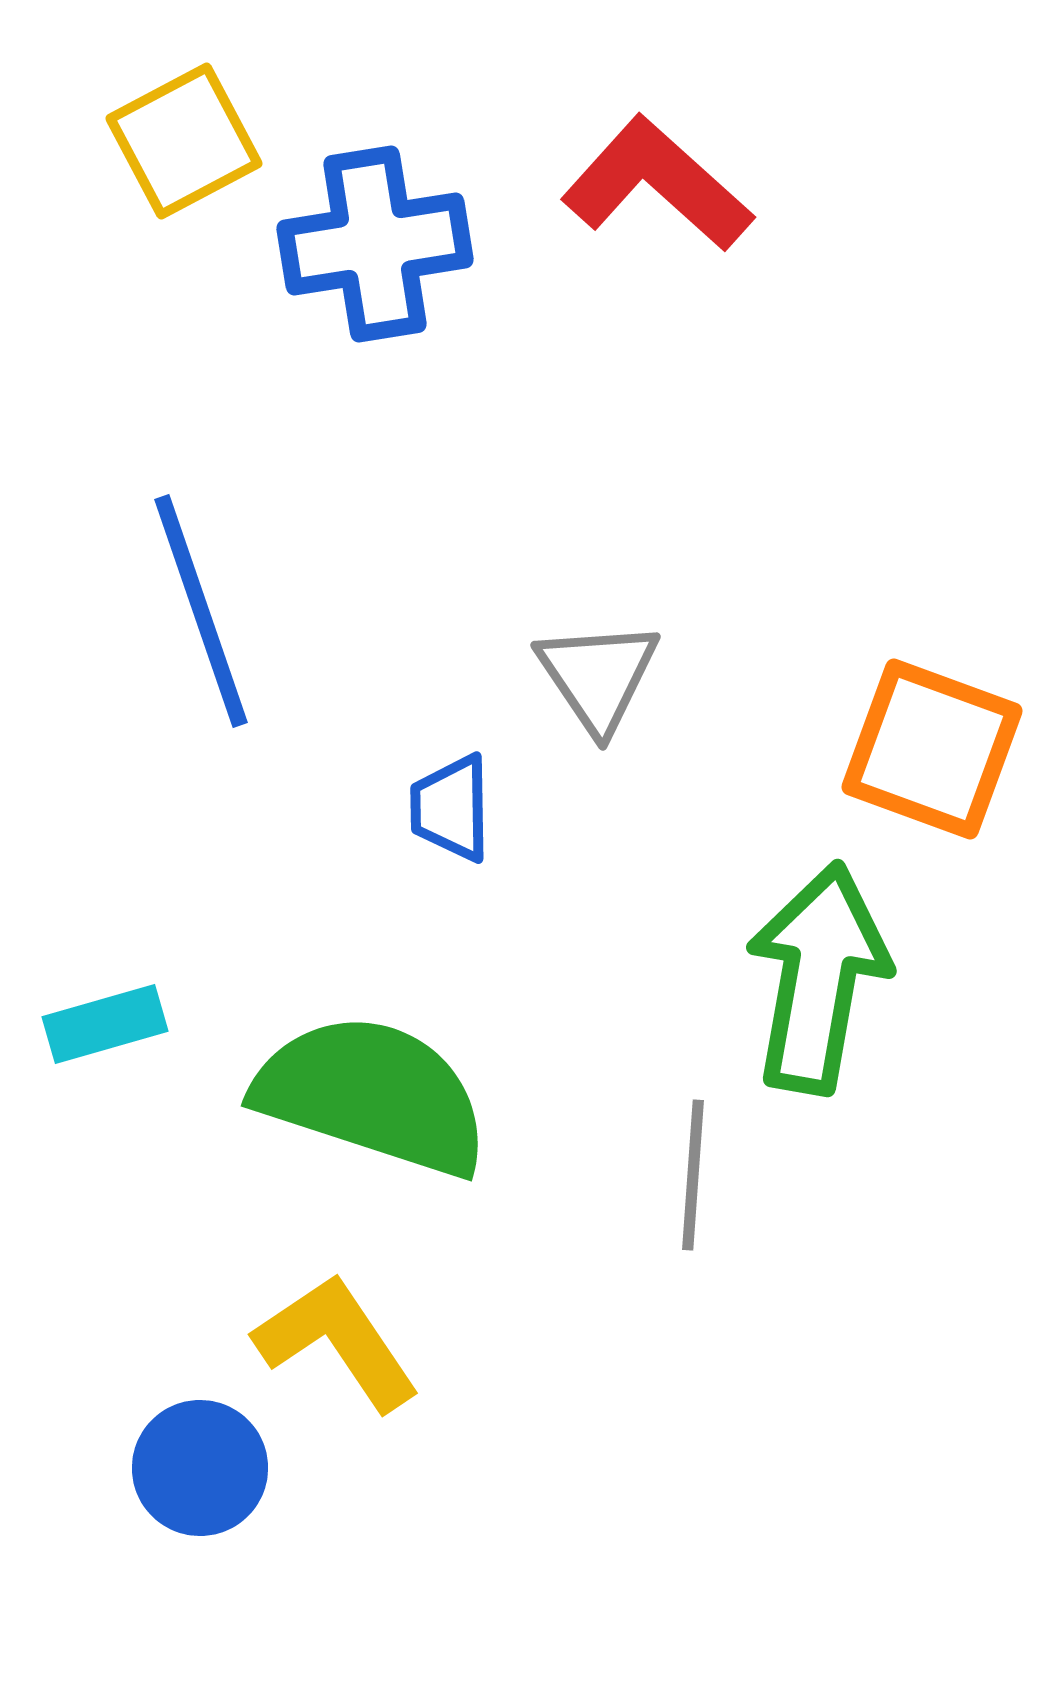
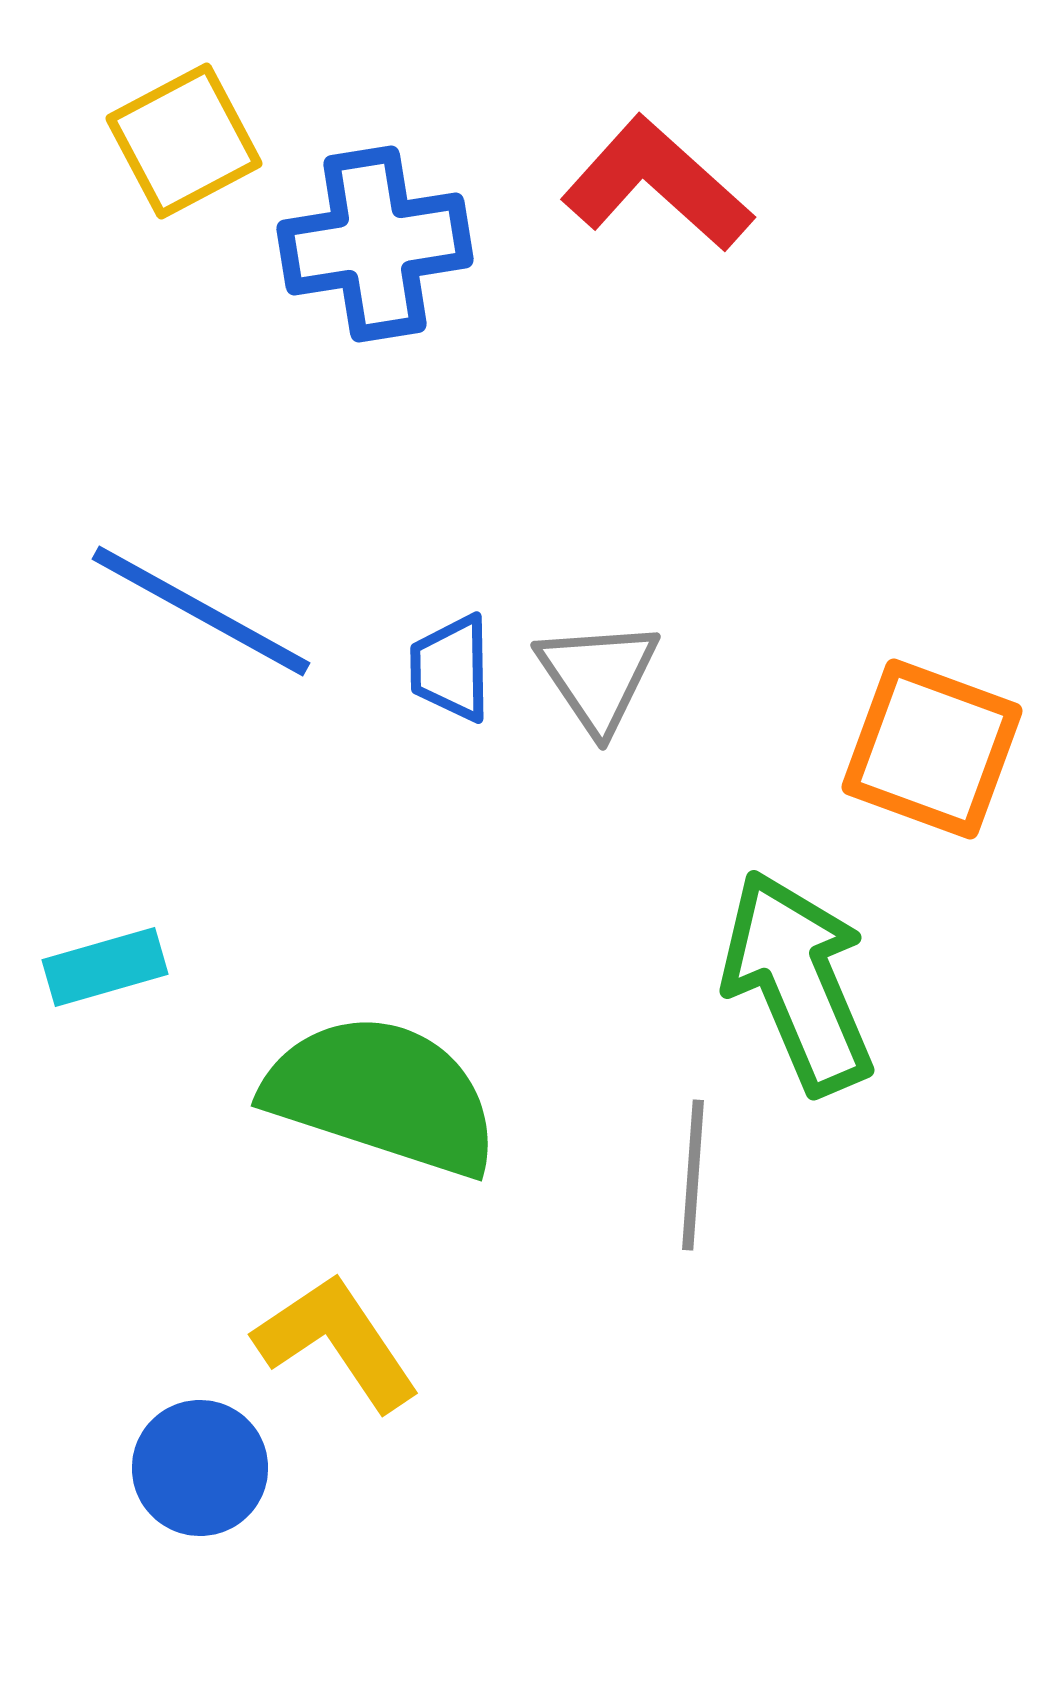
blue line: rotated 42 degrees counterclockwise
blue trapezoid: moved 140 px up
green arrow: moved 20 px left, 4 px down; rotated 33 degrees counterclockwise
cyan rectangle: moved 57 px up
green semicircle: moved 10 px right
